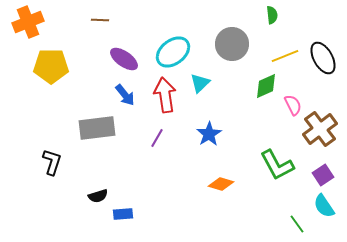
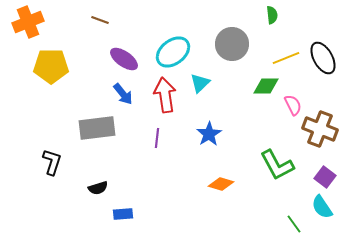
brown line: rotated 18 degrees clockwise
yellow line: moved 1 px right, 2 px down
green diamond: rotated 24 degrees clockwise
blue arrow: moved 2 px left, 1 px up
brown cross: rotated 32 degrees counterclockwise
purple line: rotated 24 degrees counterclockwise
purple square: moved 2 px right, 2 px down; rotated 20 degrees counterclockwise
black semicircle: moved 8 px up
cyan semicircle: moved 2 px left, 1 px down
green line: moved 3 px left
